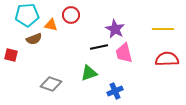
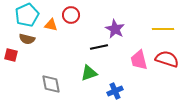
cyan pentagon: rotated 20 degrees counterclockwise
brown semicircle: moved 7 px left; rotated 35 degrees clockwise
pink trapezoid: moved 15 px right, 7 px down
red semicircle: rotated 20 degrees clockwise
gray diamond: rotated 60 degrees clockwise
